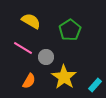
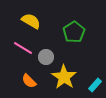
green pentagon: moved 4 px right, 2 px down
orange semicircle: rotated 105 degrees clockwise
